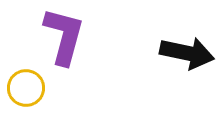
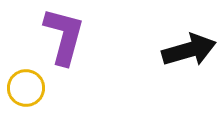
black arrow: moved 2 px right, 3 px up; rotated 28 degrees counterclockwise
